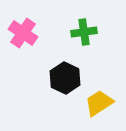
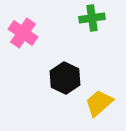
green cross: moved 8 px right, 14 px up
yellow trapezoid: rotated 8 degrees counterclockwise
